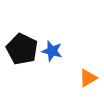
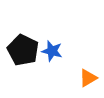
black pentagon: moved 1 px right, 1 px down
